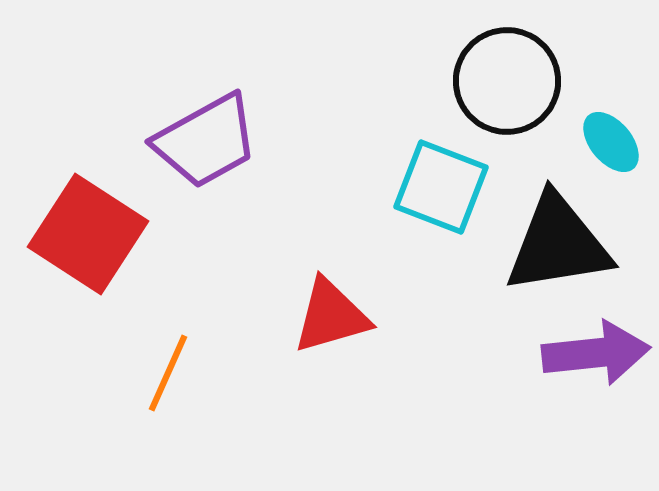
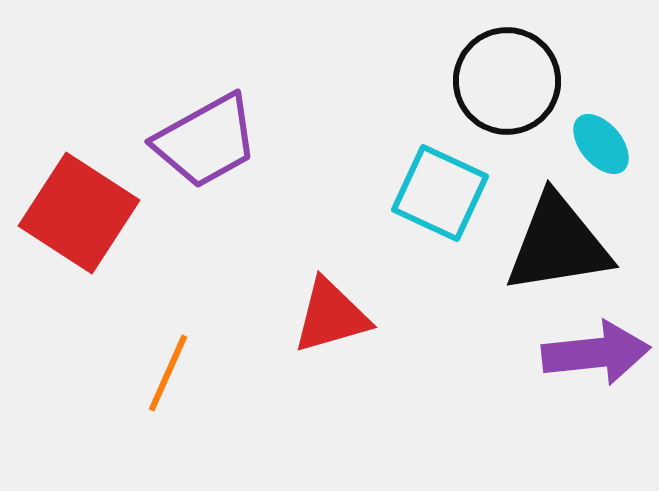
cyan ellipse: moved 10 px left, 2 px down
cyan square: moved 1 px left, 6 px down; rotated 4 degrees clockwise
red square: moved 9 px left, 21 px up
